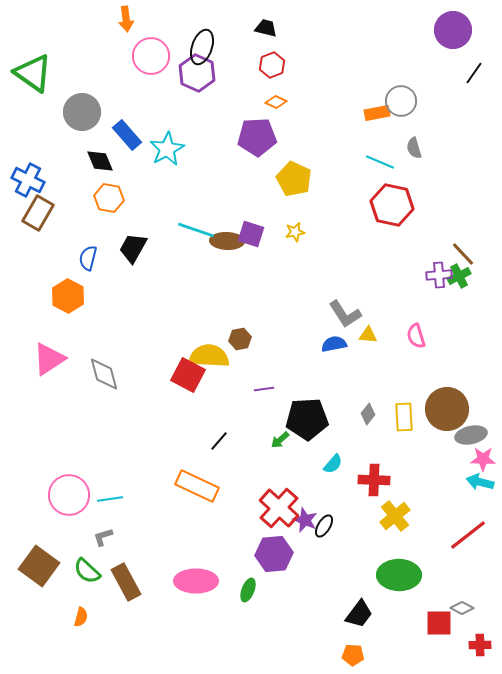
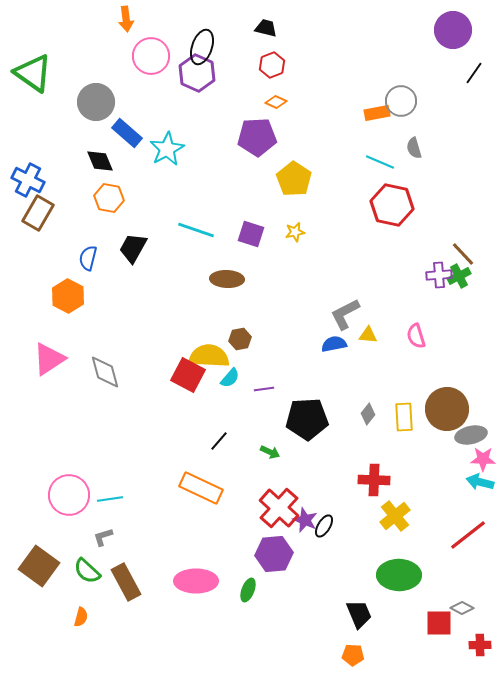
gray circle at (82, 112): moved 14 px right, 10 px up
blue rectangle at (127, 135): moved 2 px up; rotated 8 degrees counterclockwise
yellow pentagon at (294, 179): rotated 8 degrees clockwise
brown ellipse at (227, 241): moved 38 px down
gray L-shape at (345, 314): rotated 96 degrees clockwise
gray diamond at (104, 374): moved 1 px right, 2 px up
green arrow at (280, 440): moved 10 px left, 12 px down; rotated 114 degrees counterclockwise
cyan semicircle at (333, 464): moved 103 px left, 86 px up
orange rectangle at (197, 486): moved 4 px right, 2 px down
black trapezoid at (359, 614): rotated 60 degrees counterclockwise
